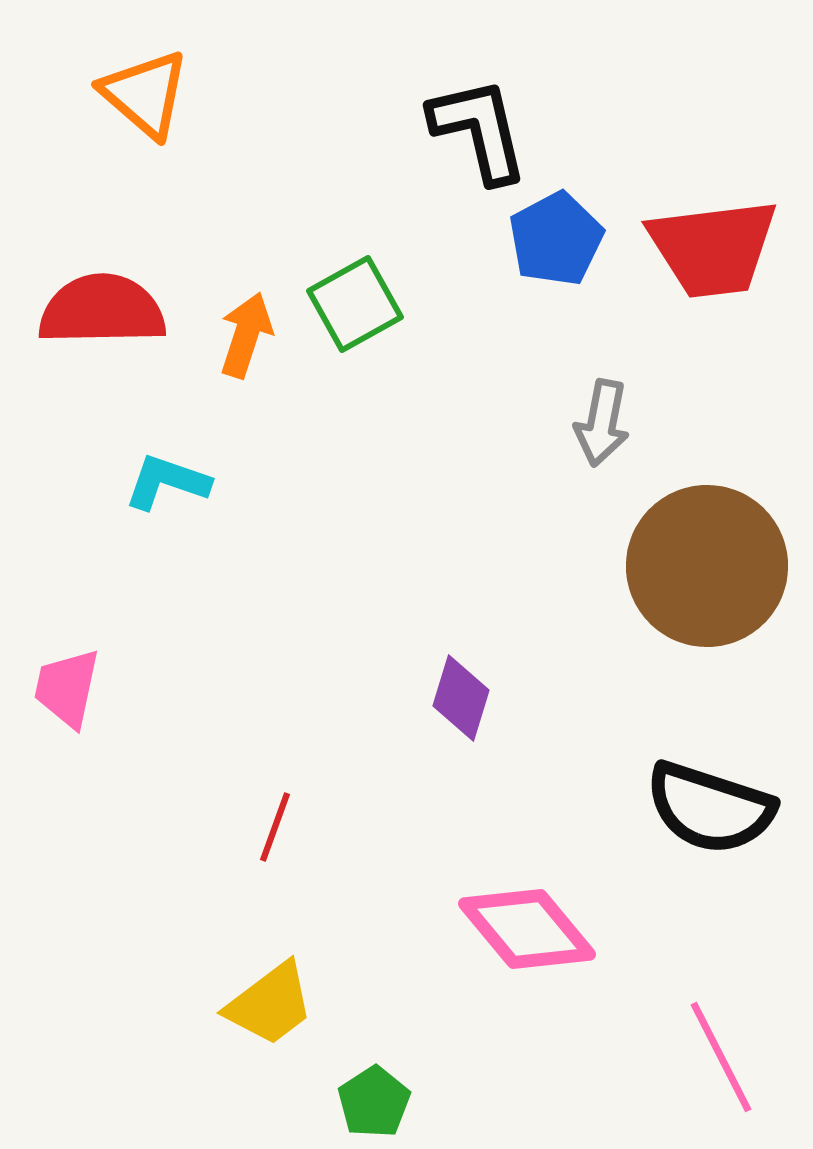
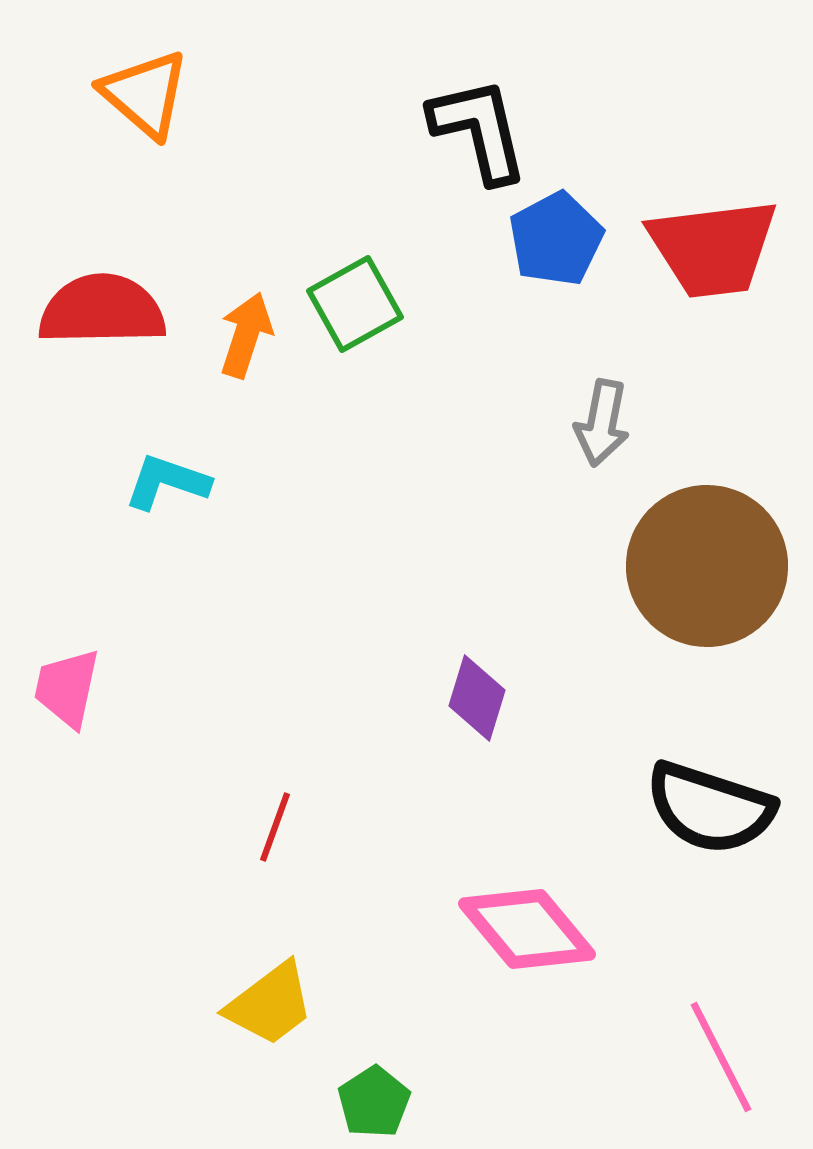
purple diamond: moved 16 px right
